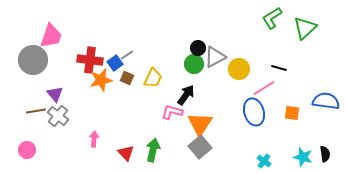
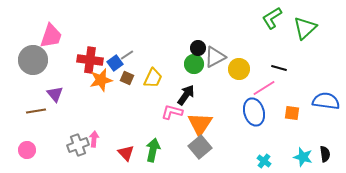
gray cross: moved 20 px right, 29 px down; rotated 30 degrees clockwise
